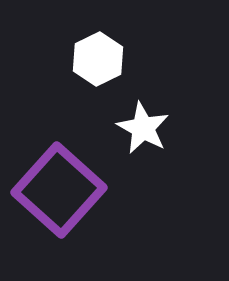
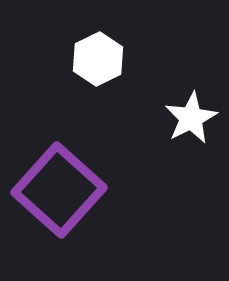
white star: moved 48 px right, 10 px up; rotated 16 degrees clockwise
